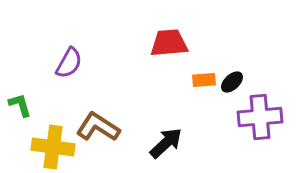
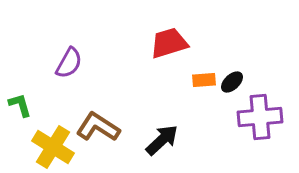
red trapezoid: rotated 12 degrees counterclockwise
black arrow: moved 4 px left, 3 px up
yellow cross: rotated 24 degrees clockwise
